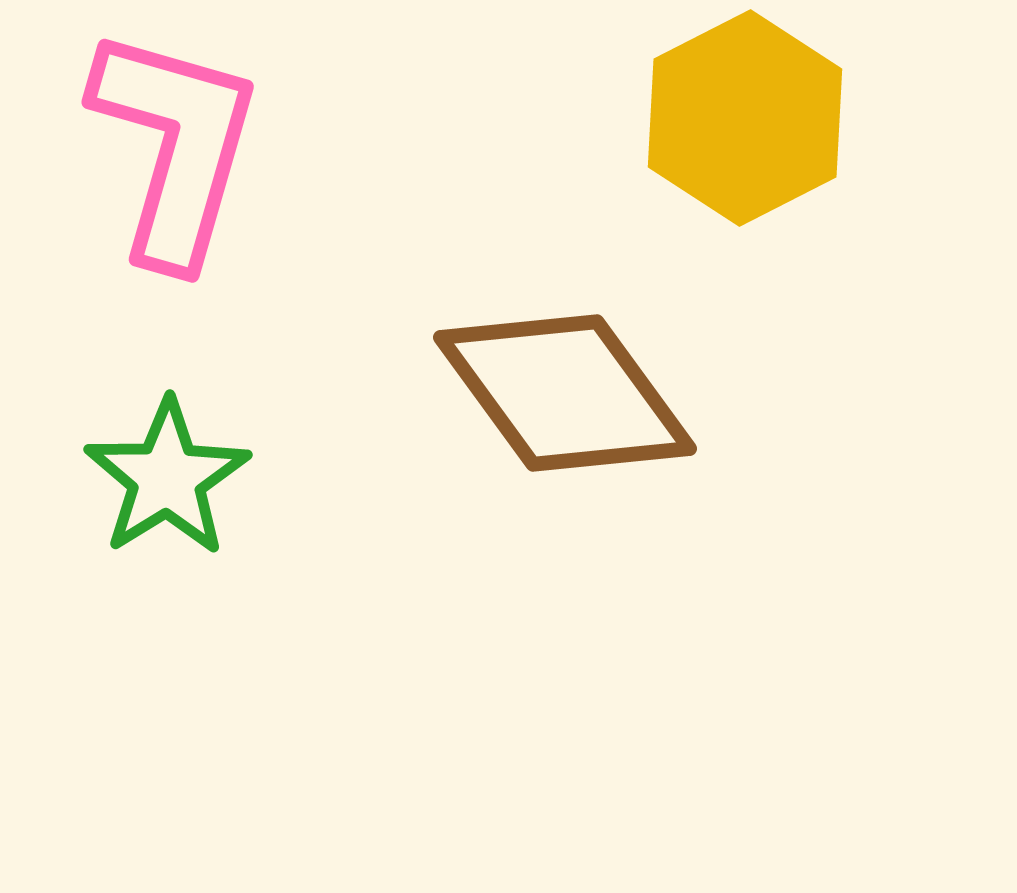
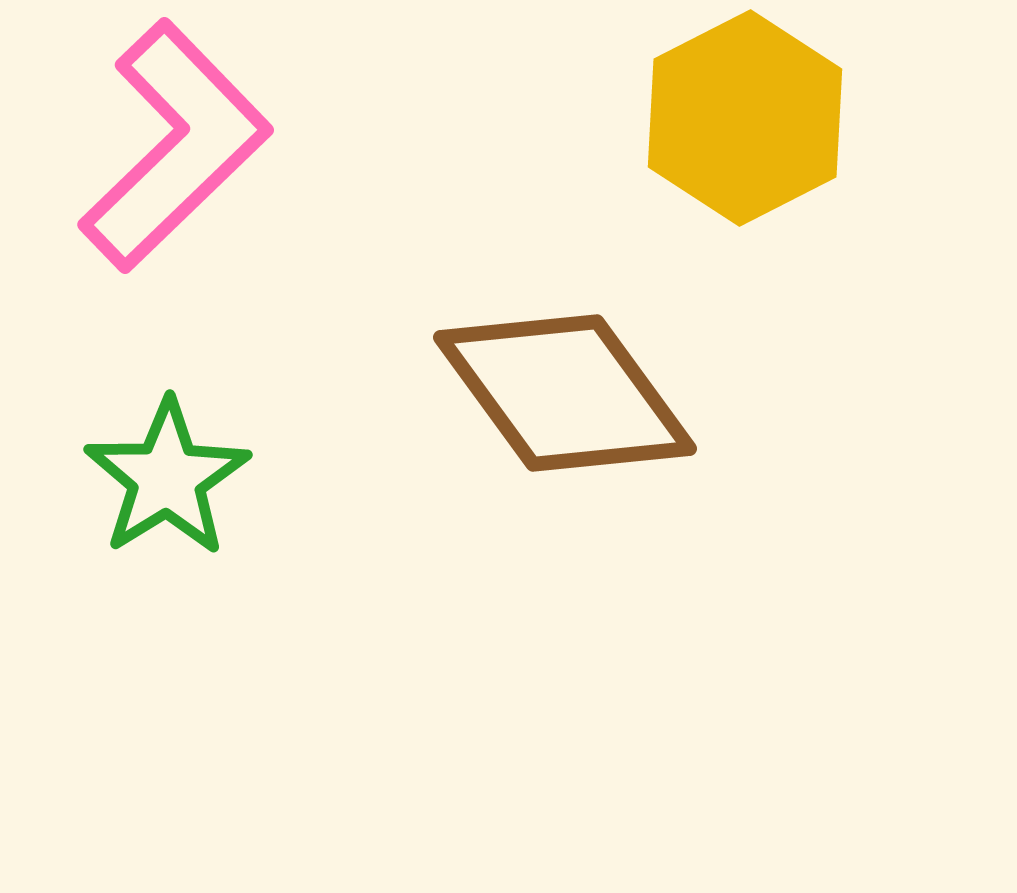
pink L-shape: rotated 30 degrees clockwise
